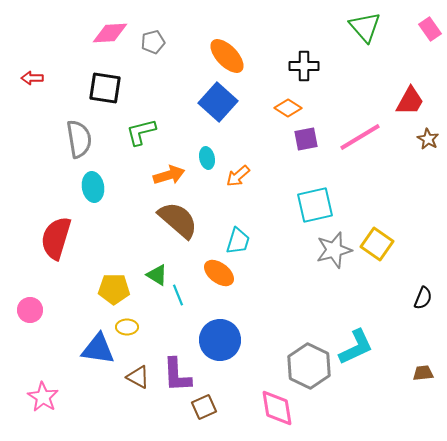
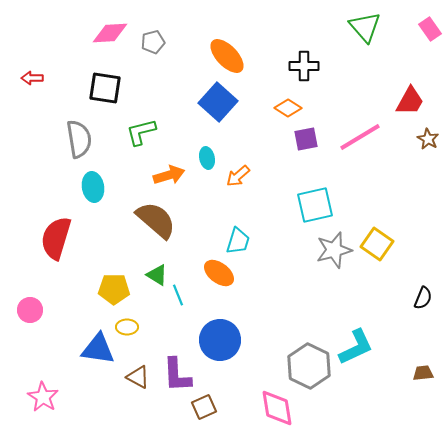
brown semicircle at (178, 220): moved 22 px left
